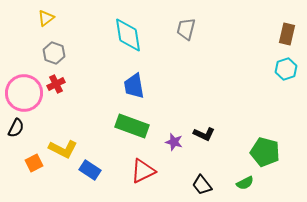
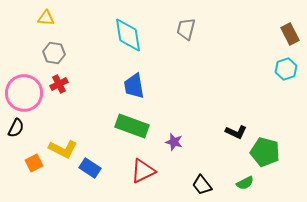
yellow triangle: rotated 42 degrees clockwise
brown rectangle: moved 3 px right; rotated 40 degrees counterclockwise
gray hexagon: rotated 10 degrees counterclockwise
red cross: moved 3 px right
black L-shape: moved 32 px right, 2 px up
blue rectangle: moved 2 px up
